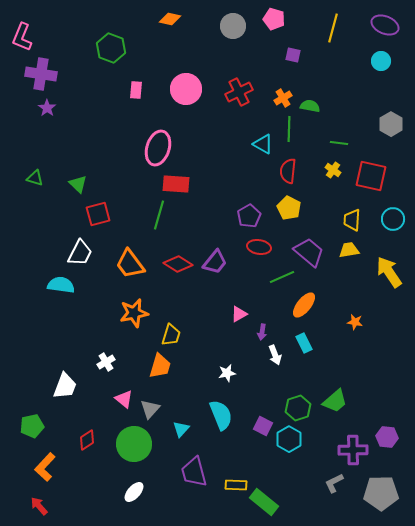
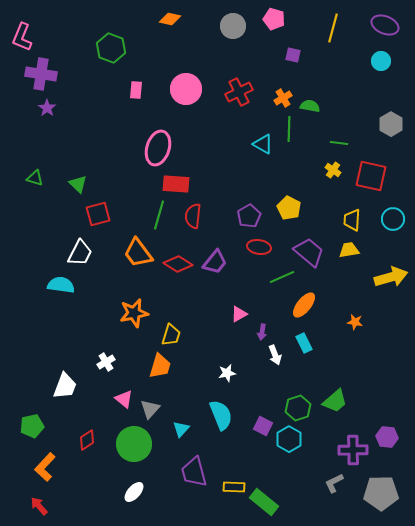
red semicircle at (288, 171): moved 95 px left, 45 px down
orange trapezoid at (130, 264): moved 8 px right, 11 px up
yellow arrow at (389, 272): moved 2 px right, 5 px down; rotated 108 degrees clockwise
yellow rectangle at (236, 485): moved 2 px left, 2 px down
